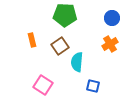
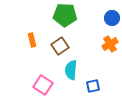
cyan semicircle: moved 6 px left, 8 px down
blue square: rotated 24 degrees counterclockwise
